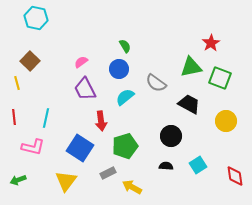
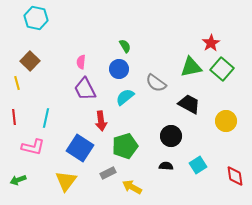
pink semicircle: rotated 48 degrees counterclockwise
green square: moved 2 px right, 9 px up; rotated 20 degrees clockwise
